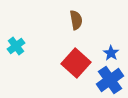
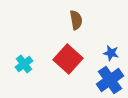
cyan cross: moved 8 px right, 18 px down
blue star: rotated 21 degrees counterclockwise
red square: moved 8 px left, 4 px up
